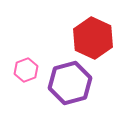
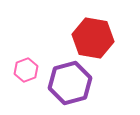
red hexagon: rotated 15 degrees counterclockwise
